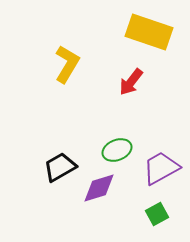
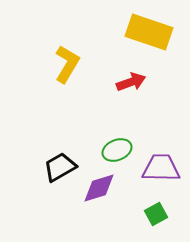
red arrow: rotated 148 degrees counterclockwise
purple trapezoid: rotated 30 degrees clockwise
green square: moved 1 px left
